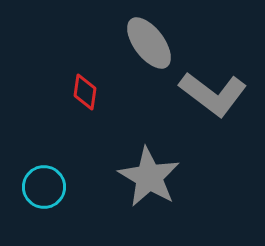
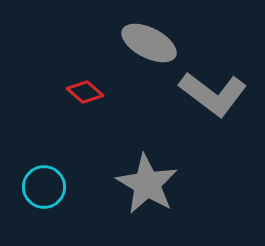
gray ellipse: rotated 26 degrees counterclockwise
red diamond: rotated 57 degrees counterclockwise
gray star: moved 2 px left, 7 px down
